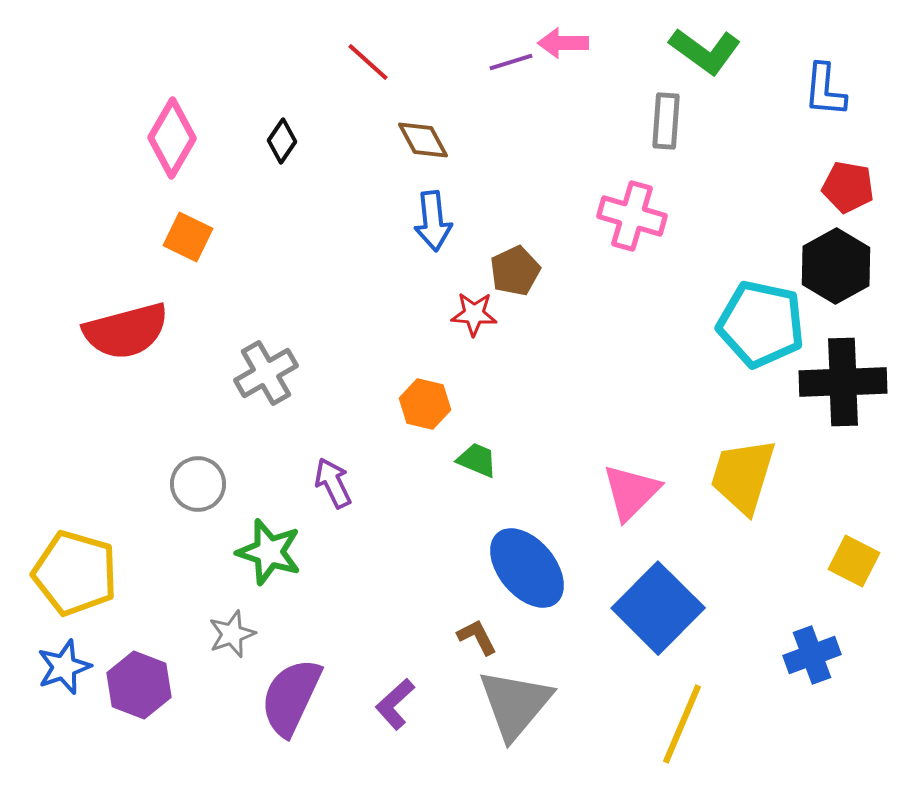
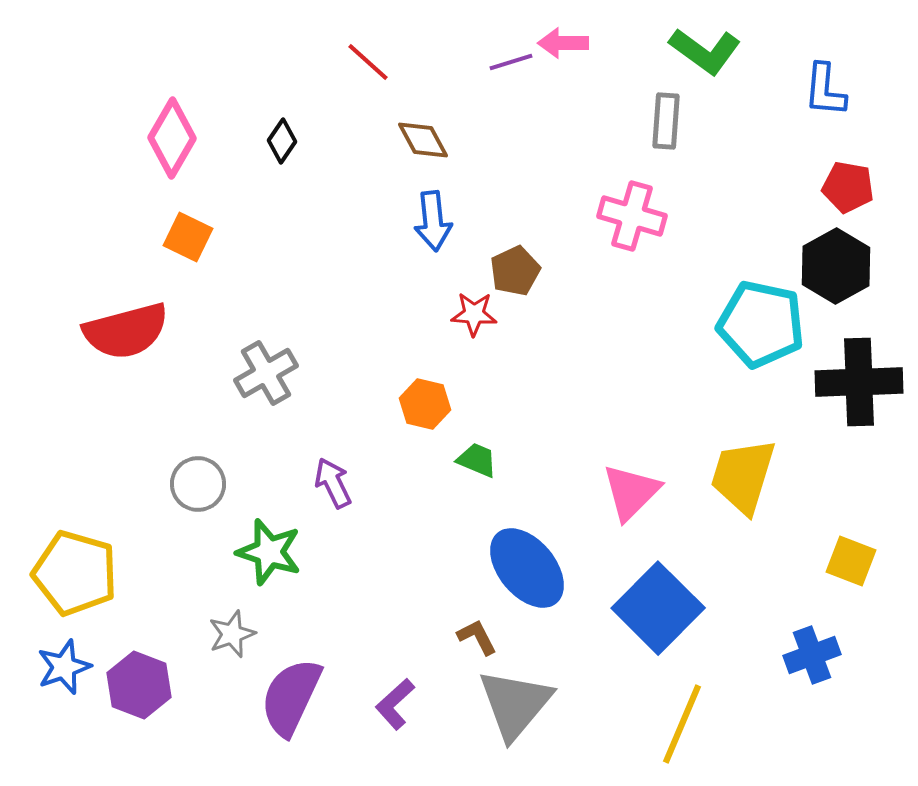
black cross: moved 16 px right
yellow square: moved 3 px left; rotated 6 degrees counterclockwise
